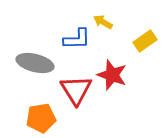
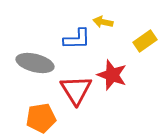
yellow arrow: rotated 18 degrees counterclockwise
